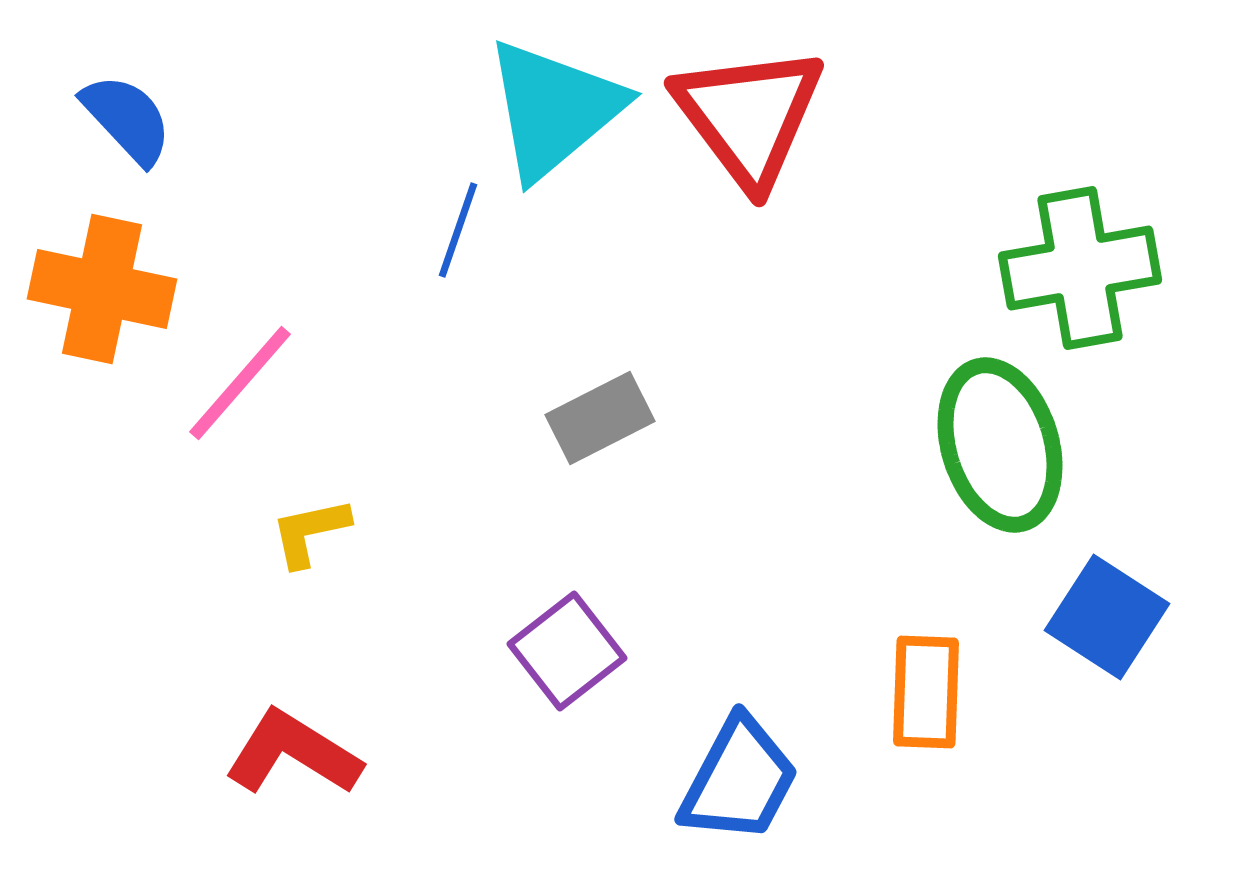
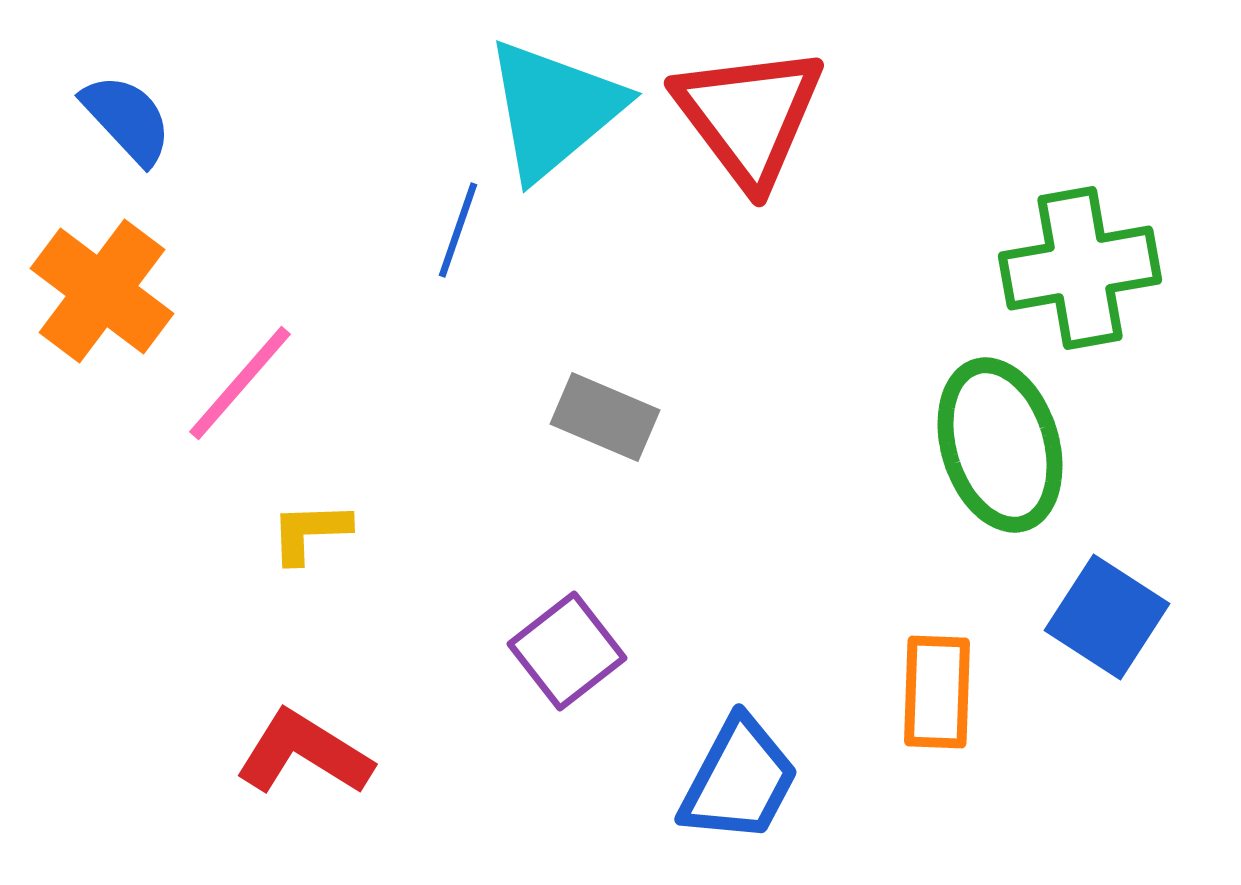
orange cross: moved 2 px down; rotated 25 degrees clockwise
gray rectangle: moved 5 px right, 1 px up; rotated 50 degrees clockwise
yellow L-shape: rotated 10 degrees clockwise
orange rectangle: moved 11 px right
red L-shape: moved 11 px right
